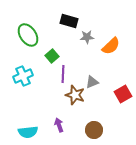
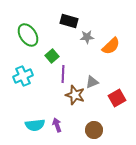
red square: moved 6 px left, 4 px down
purple arrow: moved 2 px left
cyan semicircle: moved 7 px right, 7 px up
